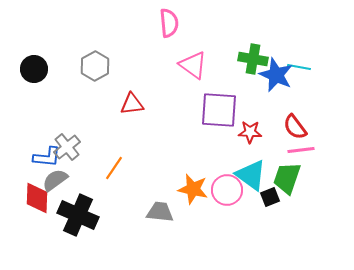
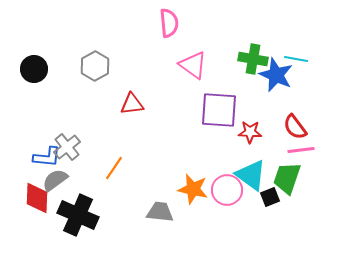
cyan line: moved 3 px left, 8 px up
